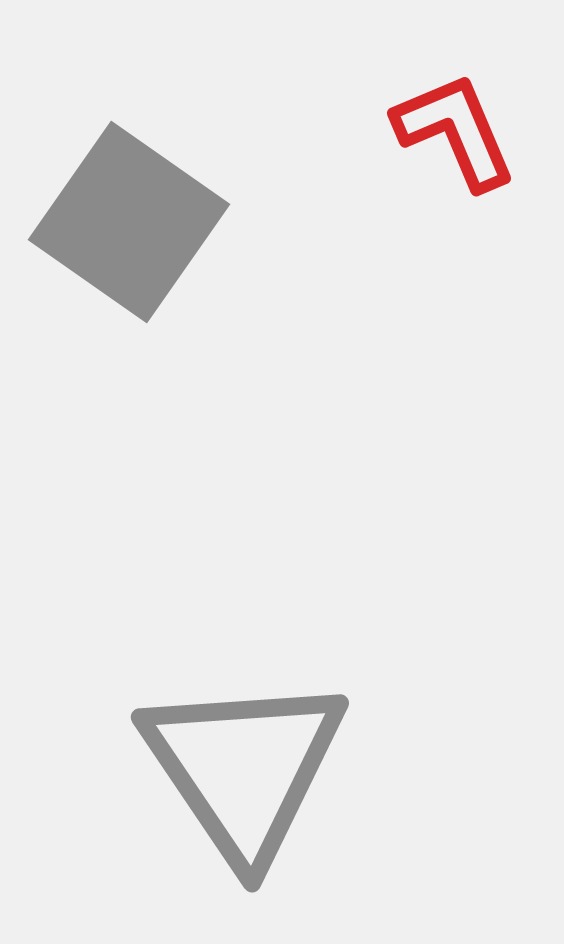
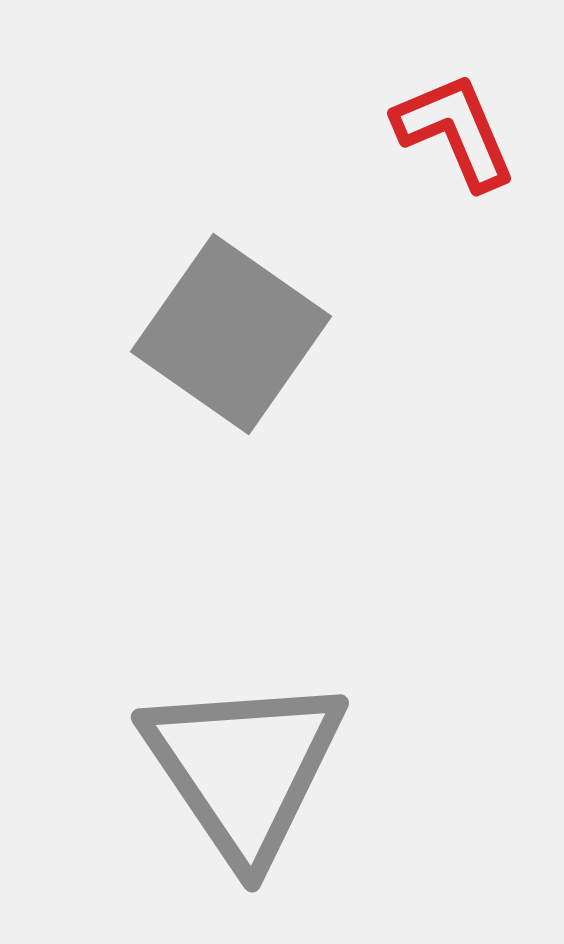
gray square: moved 102 px right, 112 px down
